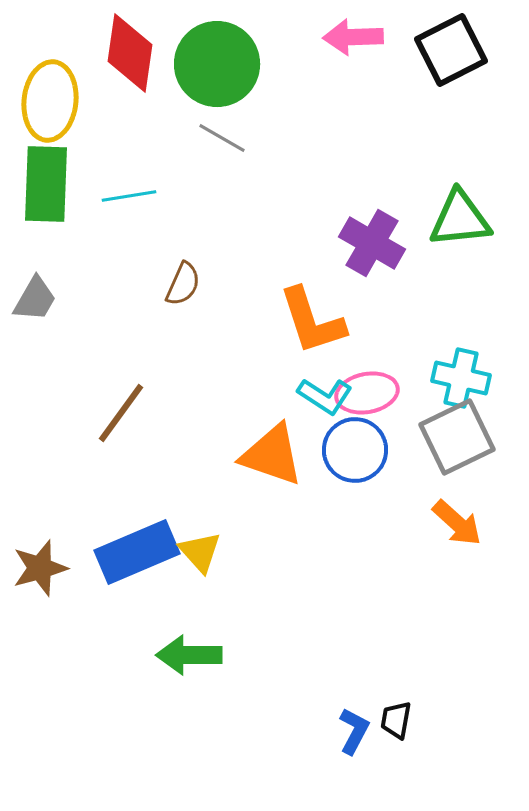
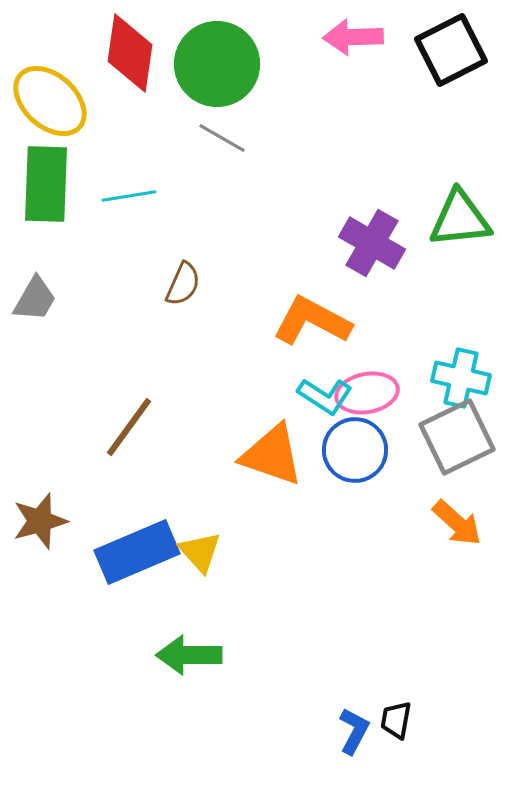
yellow ellipse: rotated 54 degrees counterclockwise
orange L-shape: rotated 136 degrees clockwise
brown line: moved 8 px right, 14 px down
brown star: moved 47 px up
